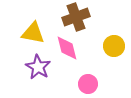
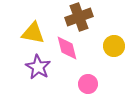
brown cross: moved 3 px right
